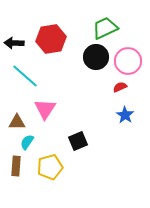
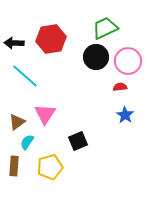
red semicircle: rotated 16 degrees clockwise
pink triangle: moved 5 px down
brown triangle: rotated 36 degrees counterclockwise
brown rectangle: moved 2 px left
